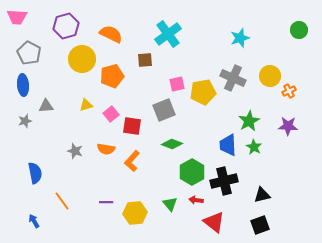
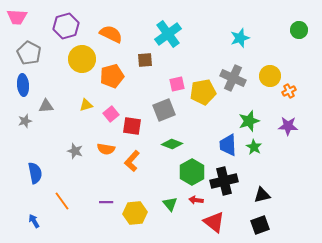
green star at (249, 121): rotated 10 degrees clockwise
